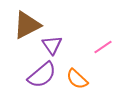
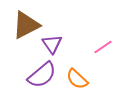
brown triangle: moved 1 px left
purple triangle: moved 1 px up
